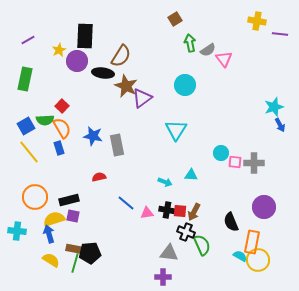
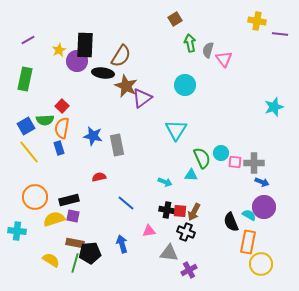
black rectangle at (85, 36): moved 9 px down
gray semicircle at (208, 50): rotated 140 degrees clockwise
blue arrow at (280, 125): moved 18 px left, 57 px down; rotated 40 degrees counterclockwise
orange semicircle at (62, 128): rotated 140 degrees counterclockwise
pink triangle at (147, 213): moved 2 px right, 18 px down
blue arrow at (49, 234): moved 73 px right, 10 px down
orange rectangle at (252, 242): moved 4 px left
green semicircle at (202, 245): moved 87 px up
brown rectangle at (75, 249): moved 6 px up
cyan semicircle at (240, 256): moved 9 px right, 41 px up
yellow circle at (258, 260): moved 3 px right, 4 px down
purple cross at (163, 277): moved 26 px right, 7 px up; rotated 28 degrees counterclockwise
